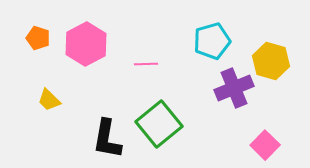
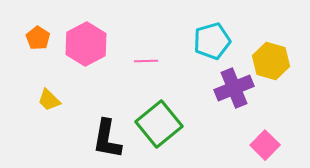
orange pentagon: rotated 15 degrees clockwise
pink line: moved 3 px up
